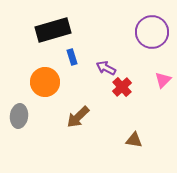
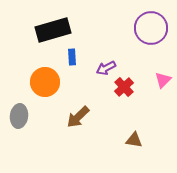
purple circle: moved 1 px left, 4 px up
blue rectangle: rotated 14 degrees clockwise
purple arrow: rotated 54 degrees counterclockwise
red cross: moved 2 px right
